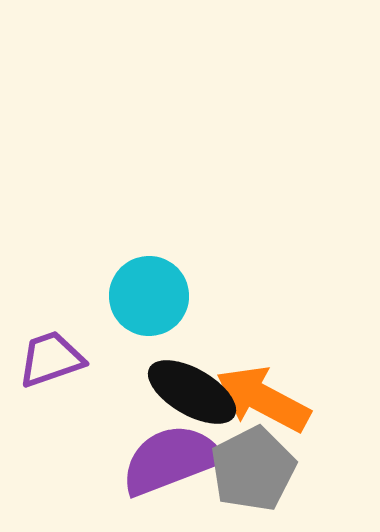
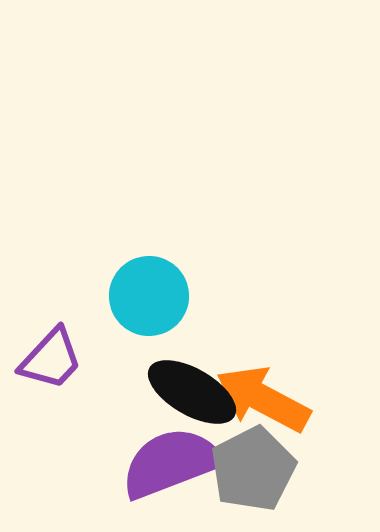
purple trapezoid: rotated 152 degrees clockwise
purple semicircle: moved 3 px down
